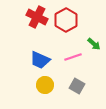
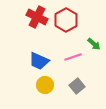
blue trapezoid: moved 1 px left, 1 px down
gray square: rotated 21 degrees clockwise
